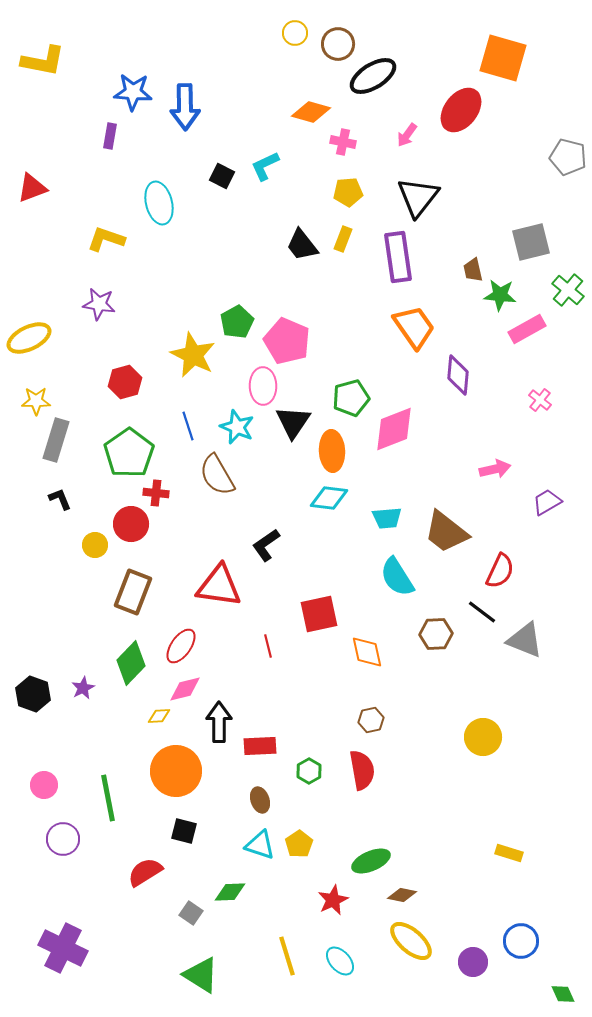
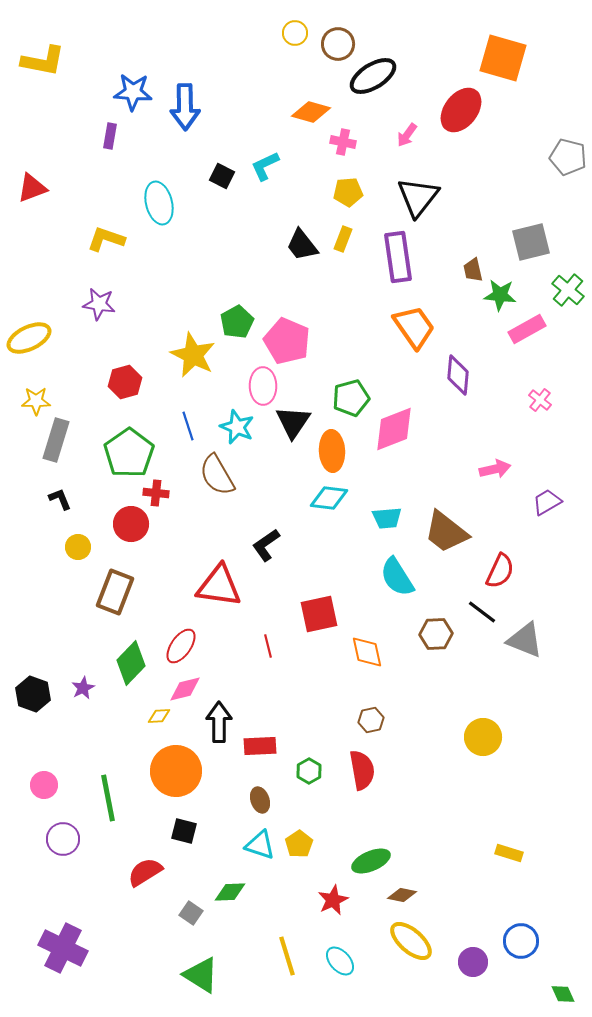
yellow circle at (95, 545): moved 17 px left, 2 px down
brown rectangle at (133, 592): moved 18 px left
